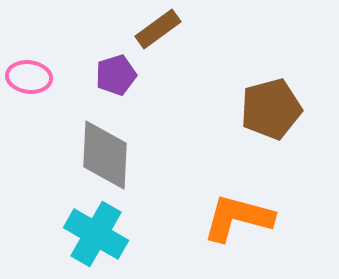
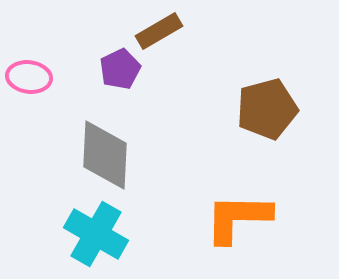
brown rectangle: moved 1 px right, 2 px down; rotated 6 degrees clockwise
purple pentagon: moved 4 px right, 6 px up; rotated 9 degrees counterclockwise
brown pentagon: moved 4 px left
orange L-shape: rotated 14 degrees counterclockwise
